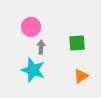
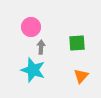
orange triangle: rotated 14 degrees counterclockwise
